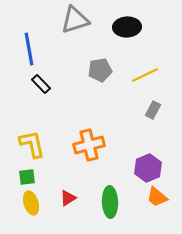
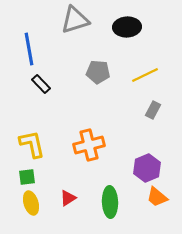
gray pentagon: moved 2 px left, 2 px down; rotated 15 degrees clockwise
purple hexagon: moved 1 px left
